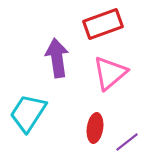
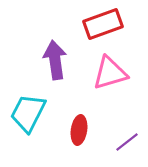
purple arrow: moved 2 px left, 2 px down
pink triangle: rotated 24 degrees clockwise
cyan trapezoid: rotated 6 degrees counterclockwise
red ellipse: moved 16 px left, 2 px down
